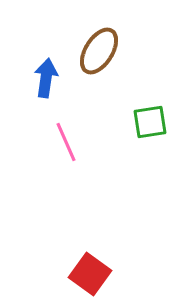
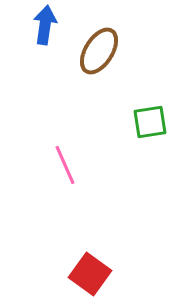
blue arrow: moved 1 px left, 53 px up
pink line: moved 1 px left, 23 px down
